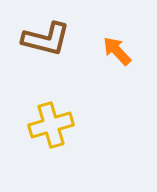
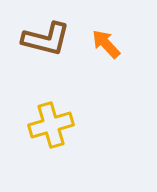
orange arrow: moved 11 px left, 7 px up
